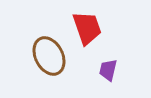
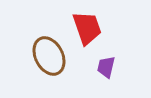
purple trapezoid: moved 2 px left, 3 px up
